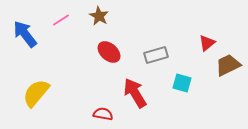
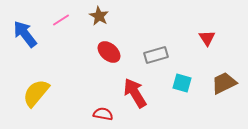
red triangle: moved 5 px up; rotated 24 degrees counterclockwise
brown trapezoid: moved 4 px left, 18 px down
